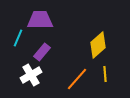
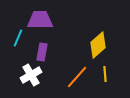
purple rectangle: rotated 30 degrees counterclockwise
orange line: moved 2 px up
